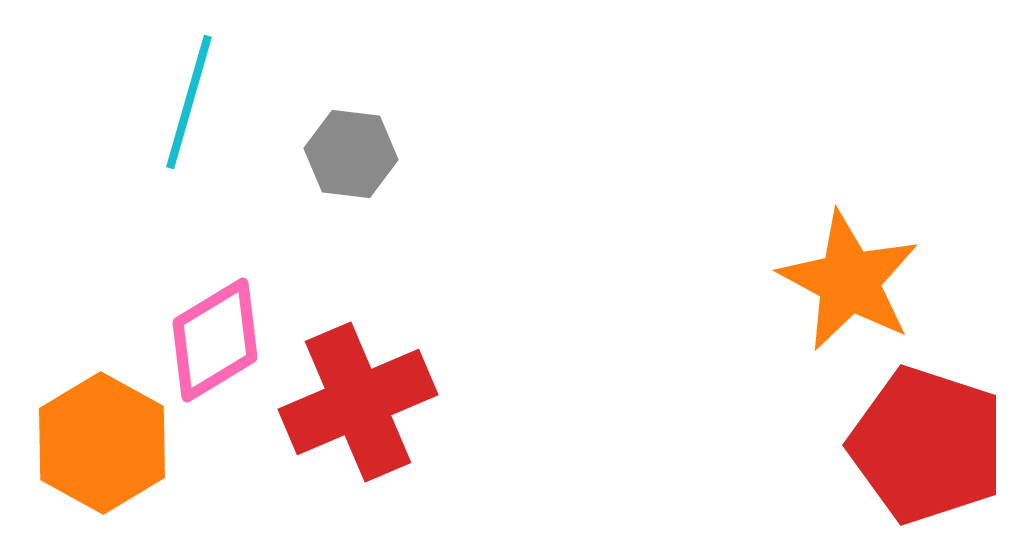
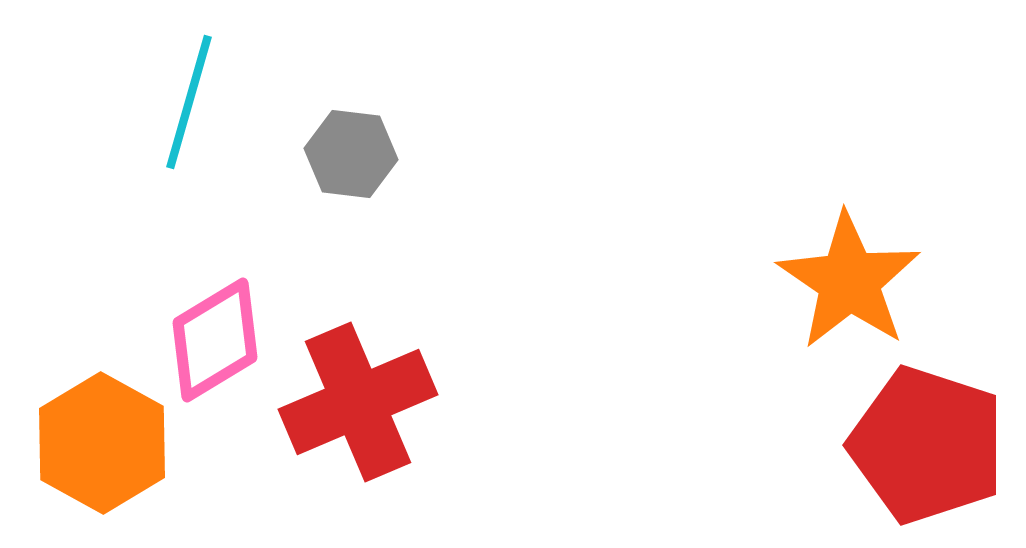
orange star: rotated 6 degrees clockwise
